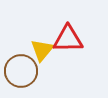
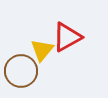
red triangle: moved 1 px left, 2 px up; rotated 28 degrees counterclockwise
